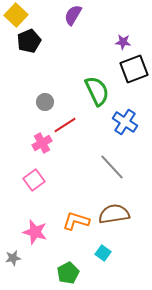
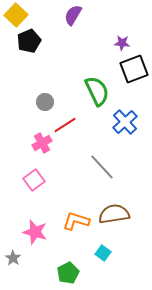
purple star: moved 1 px left, 1 px down
blue cross: rotated 15 degrees clockwise
gray line: moved 10 px left
gray star: rotated 28 degrees counterclockwise
